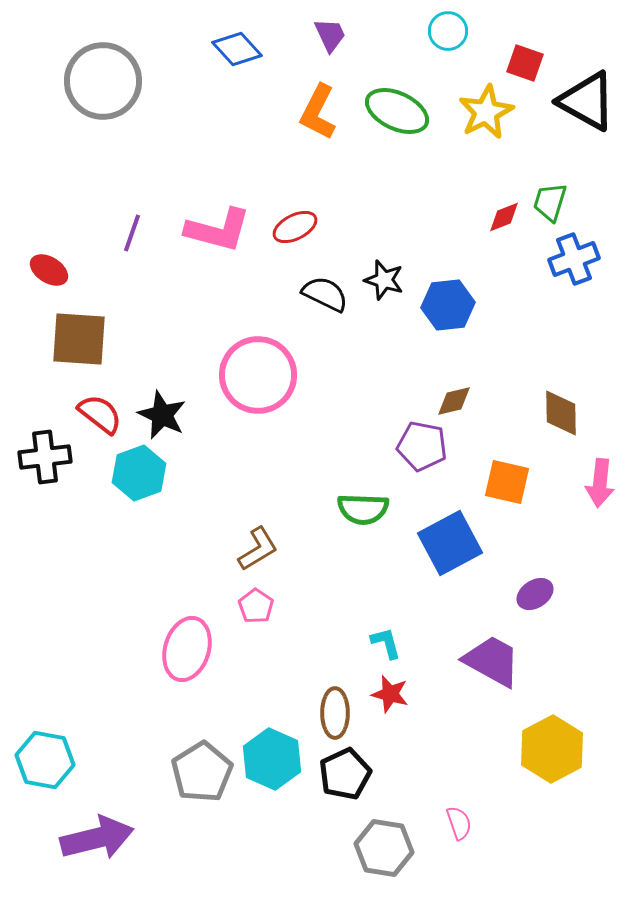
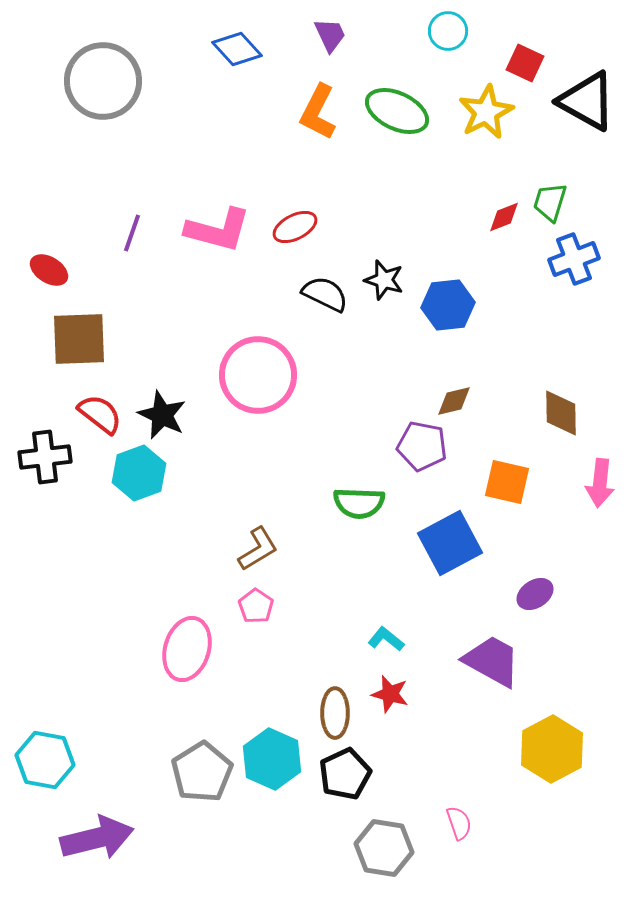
red square at (525, 63): rotated 6 degrees clockwise
brown square at (79, 339): rotated 6 degrees counterclockwise
green semicircle at (363, 509): moved 4 px left, 6 px up
cyan L-shape at (386, 643): moved 4 px up; rotated 36 degrees counterclockwise
